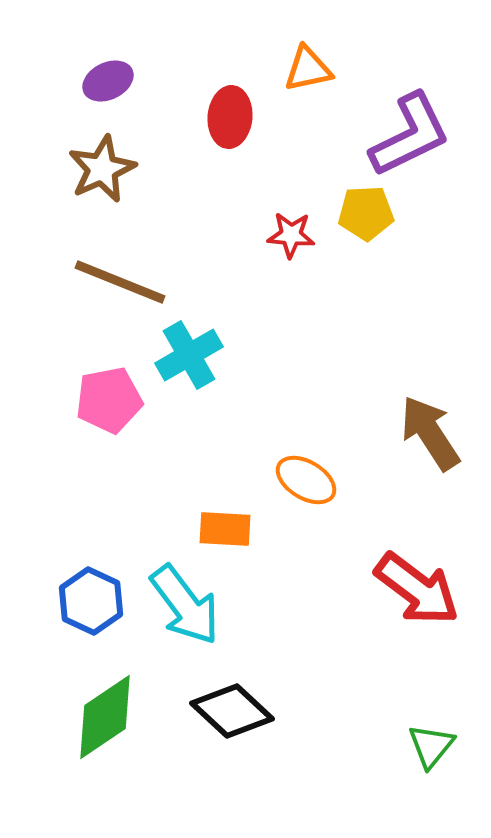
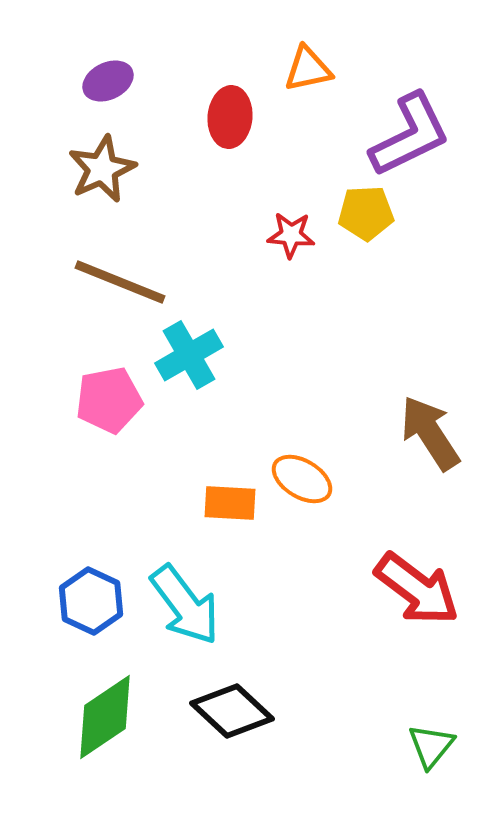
orange ellipse: moved 4 px left, 1 px up
orange rectangle: moved 5 px right, 26 px up
